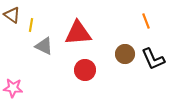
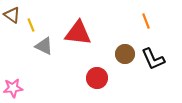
yellow line: rotated 32 degrees counterclockwise
red triangle: rotated 12 degrees clockwise
red circle: moved 12 px right, 8 px down
pink star: rotated 12 degrees counterclockwise
